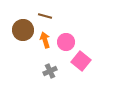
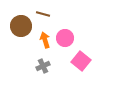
brown line: moved 2 px left, 2 px up
brown circle: moved 2 px left, 4 px up
pink circle: moved 1 px left, 4 px up
gray cross: moved 7 px left, 5 px up
